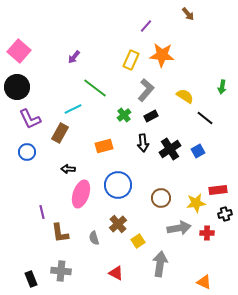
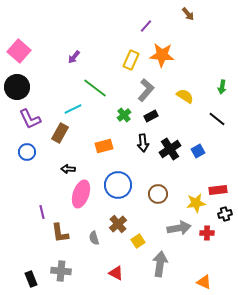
black line at (205, 118): moved 12 px right, 1 px down
brown circle at (161, 198): moved 3 px left, 4 px up
